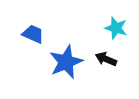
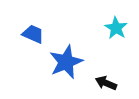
cyan star: rotated 15 degrees clockwise
black arrow: moved 24 px down
